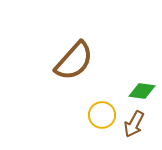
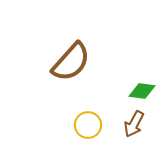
brown semicircle: moved 3 px left, 1 px down
yellow circle: moved 14 px left, 10 px down
